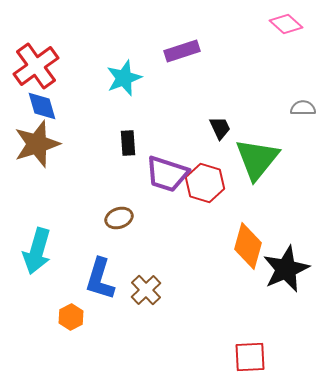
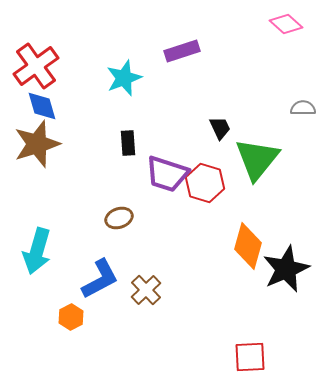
blue L-shape: rotated 135 degrees counterclockwise
